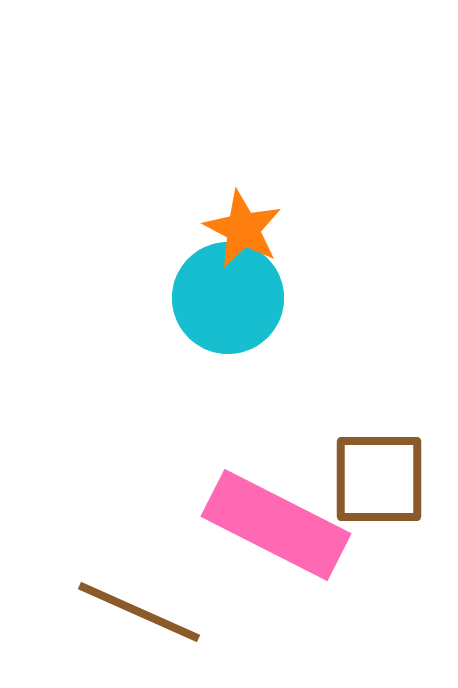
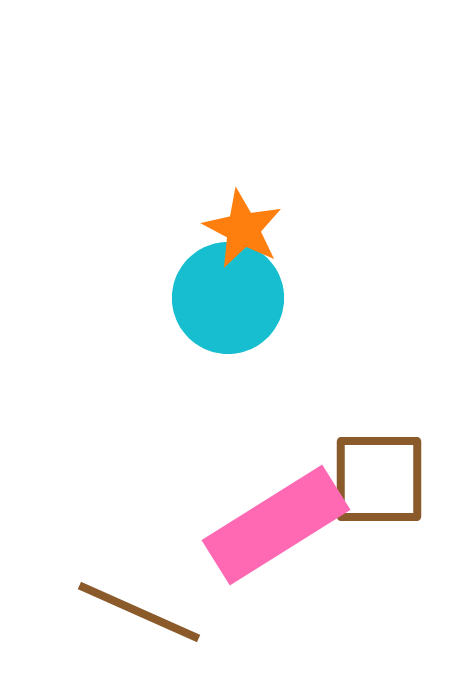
pink rectangle: rotated 59 degrees counterclockwise
